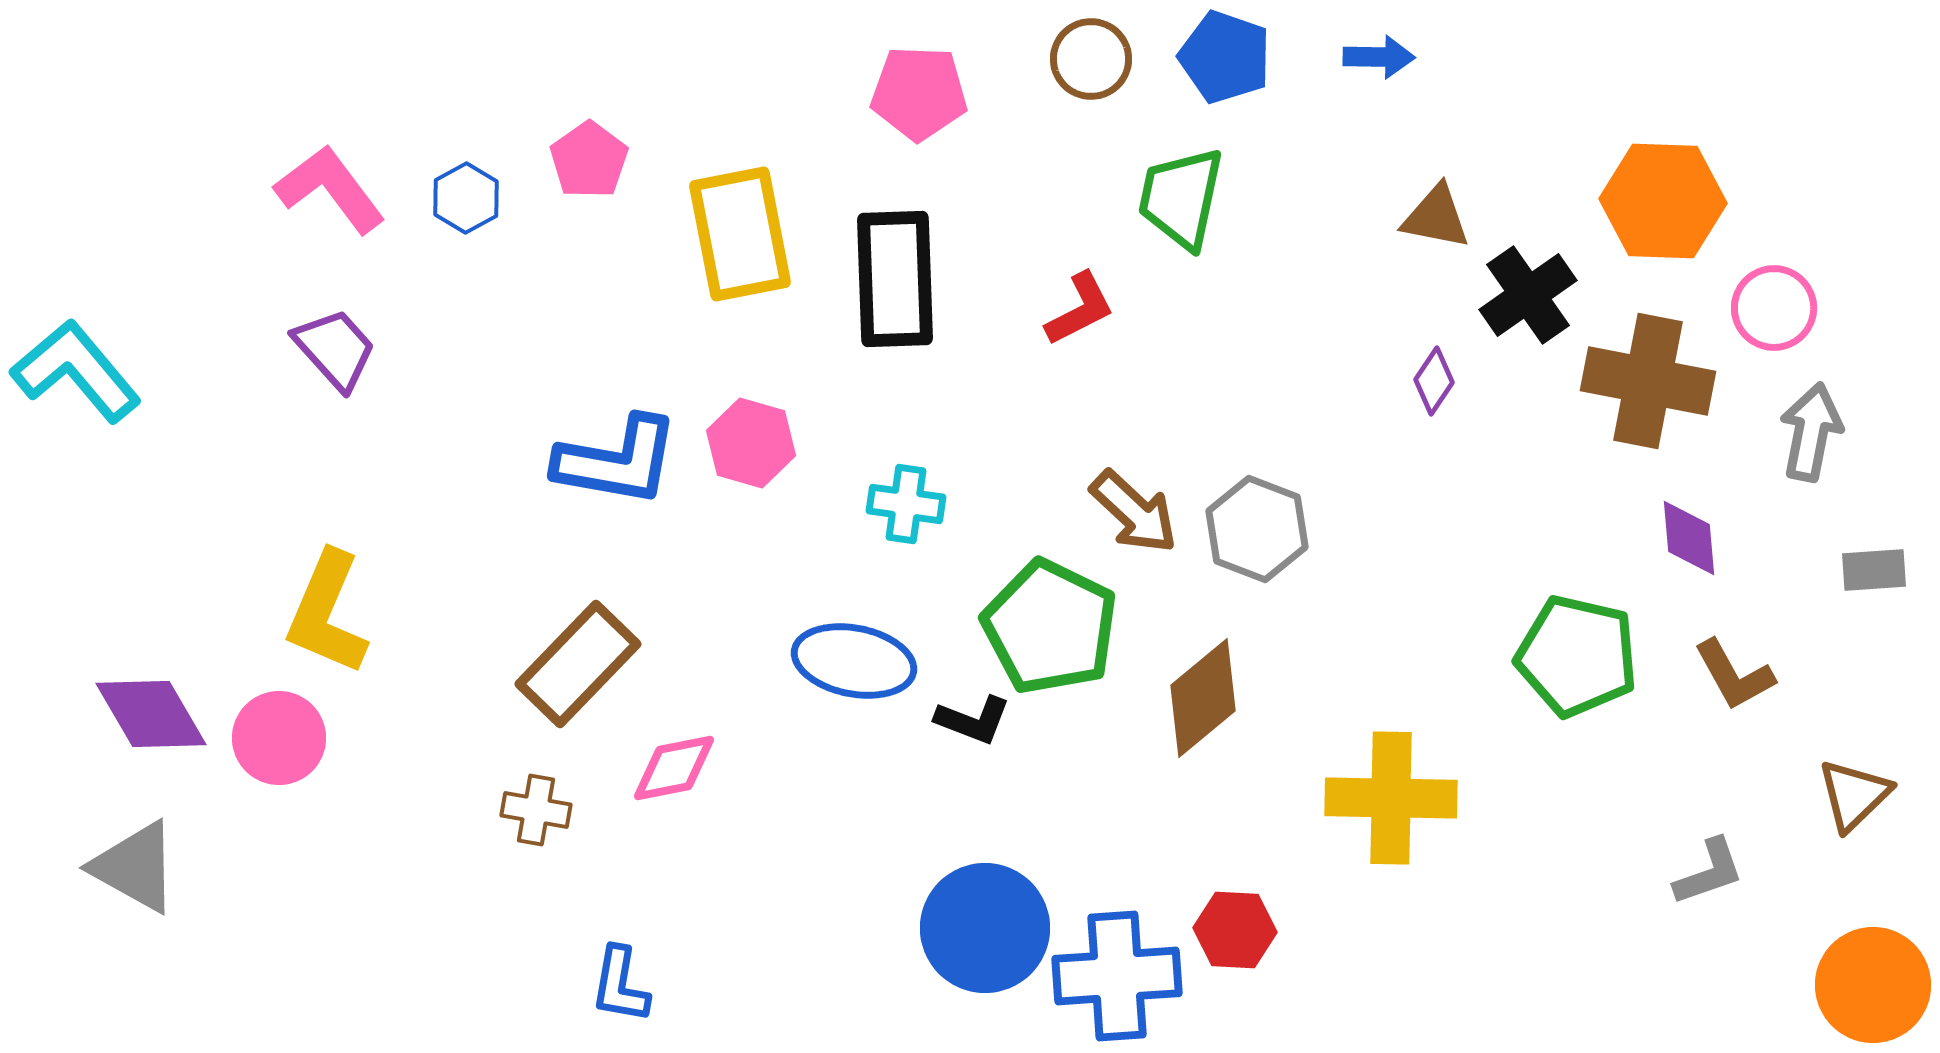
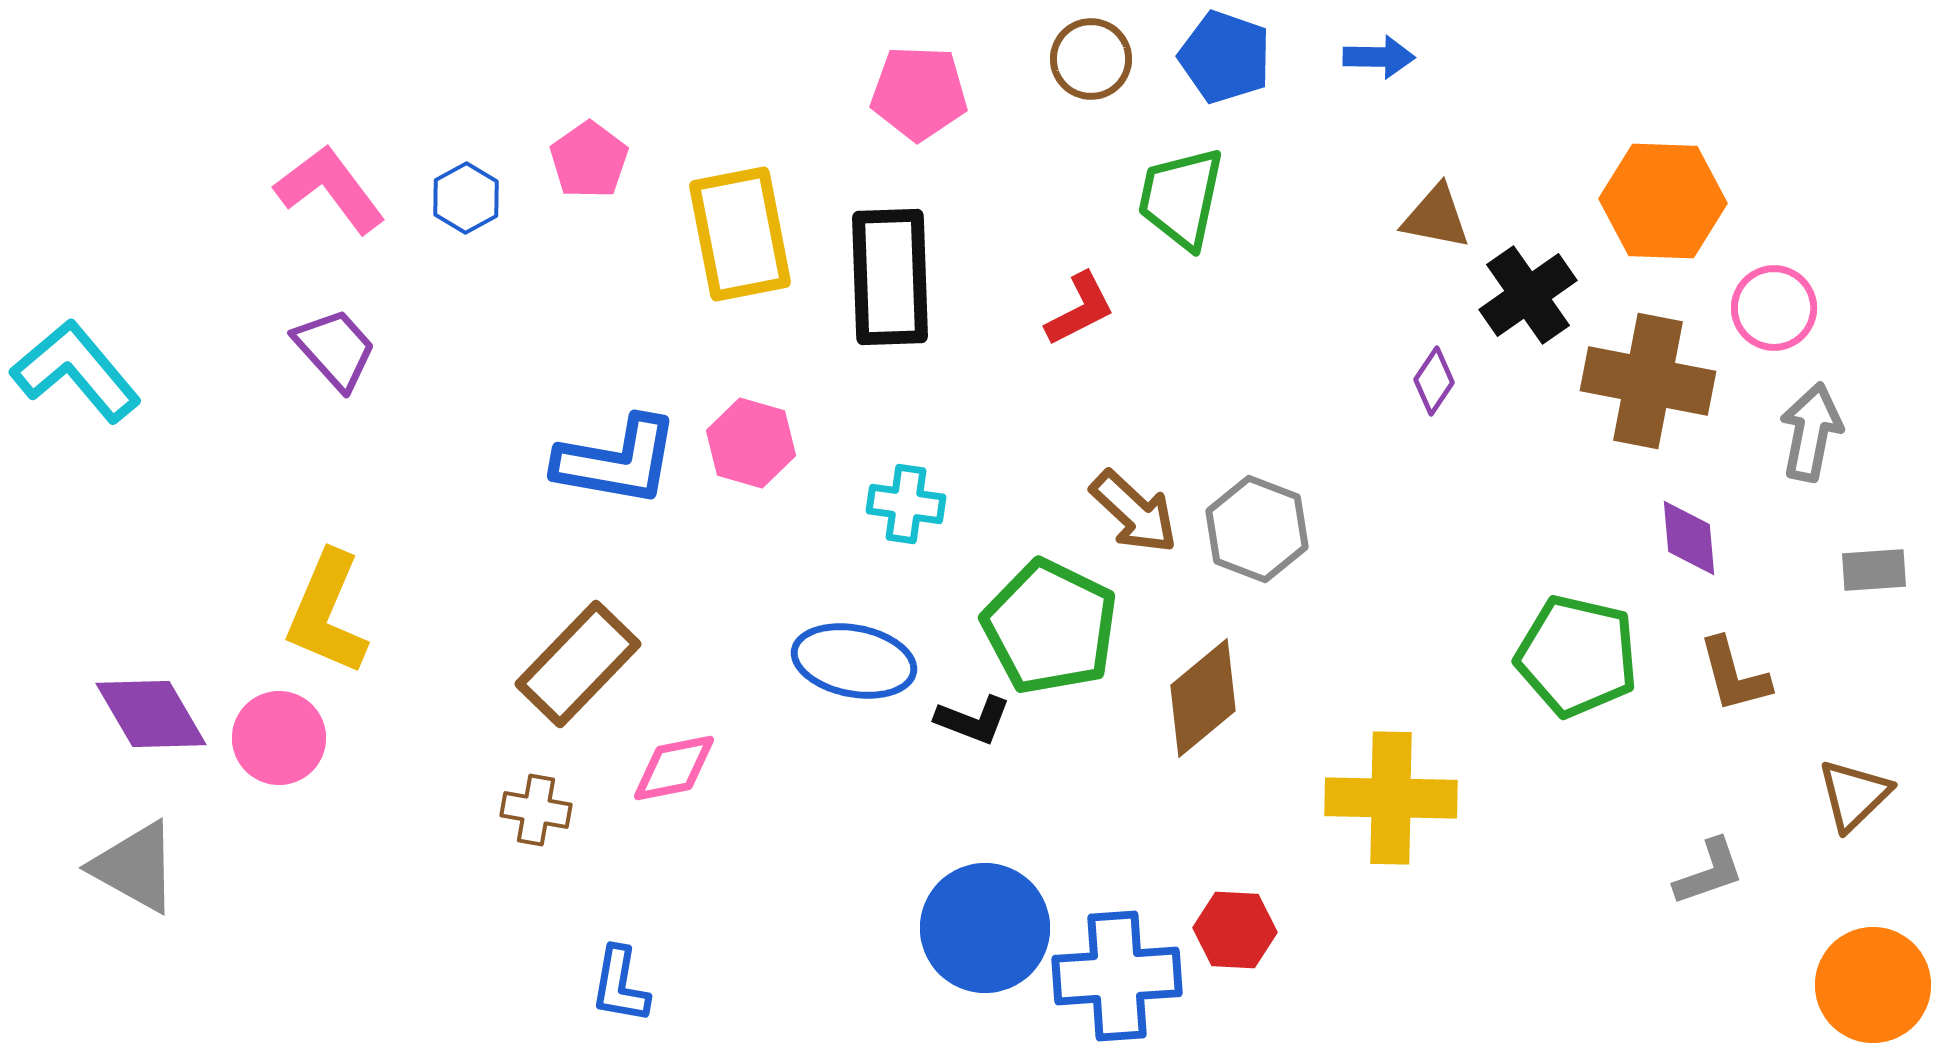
black rectangle at (895, 279): moved 5 px left, 2 px up
brown L-shape at (1734, 675): rotated 14 degrees clockwise
